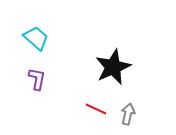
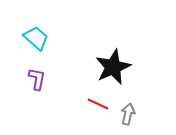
red line: moved 2 px right, 5 px up
